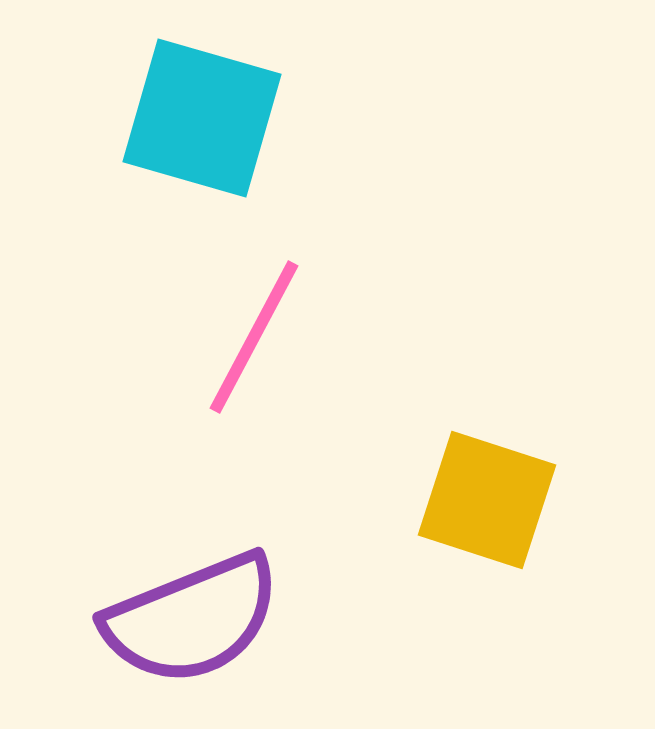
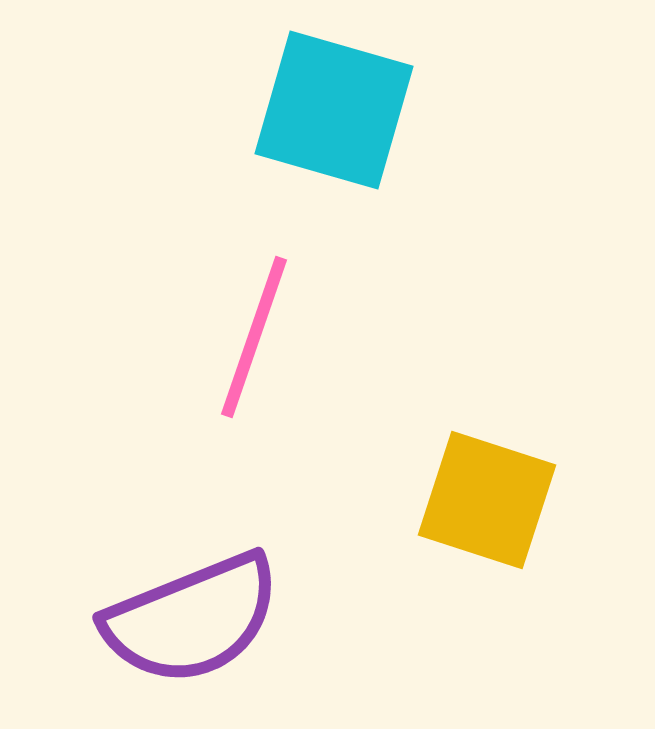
cyan square: moved 132 px right, 8 px up
pink line: rotated 9 degrees counterclockwise
